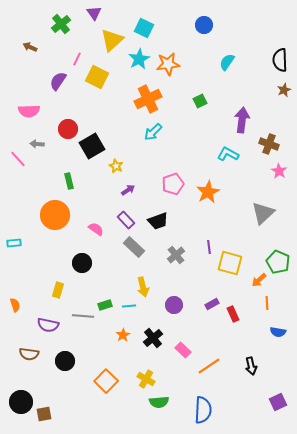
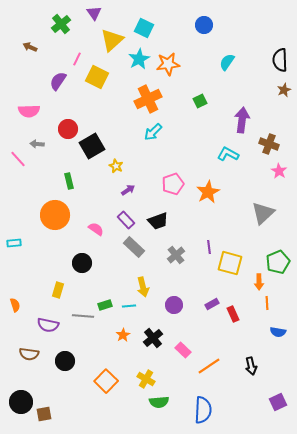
green pentagon at (278, 262): rotated 25 degrees clockwise
orange arrow at (259, 280): moved 2 px down; rotated 49 degrees counterclockwise
